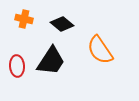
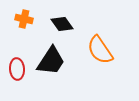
black diamond: rotated 15 degrees clockwise
red ellipse: moved 3 px down
